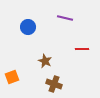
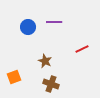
purple line: moved 11 px left, 4 px down; rotated 14 degrees counterclockwise
red line: rotated 24 degrees counterclockwise
orange square: moved 2 px right
brown cross: moved 3 px left
